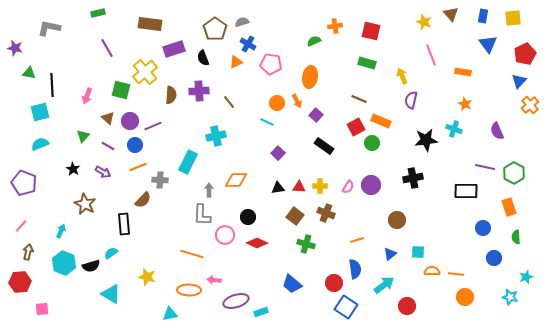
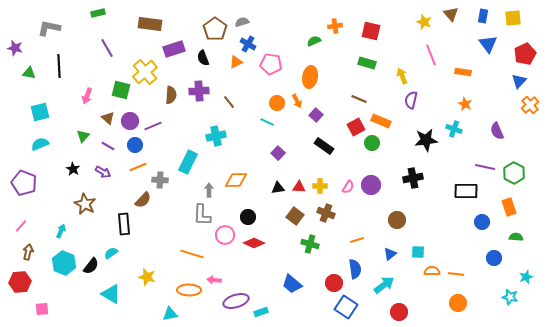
black line at (52, 85): moved 7 px right, 19 px up
blue circle at (483, 228): moved 1 px left, 6 px up
green semicircle at (516, 237): rotated 96 degrees clockwise
red diamond at (257, 243): moved 3 px left
green cross at (306, 244): moved 4 px right
black semicircle at (91, 266): rotated 36 degrees counterclockwise
orange circle at (465, 297): moved 7 px left, 6 px down
red circle at (407, 306): moved 8 px left, 6 px down
